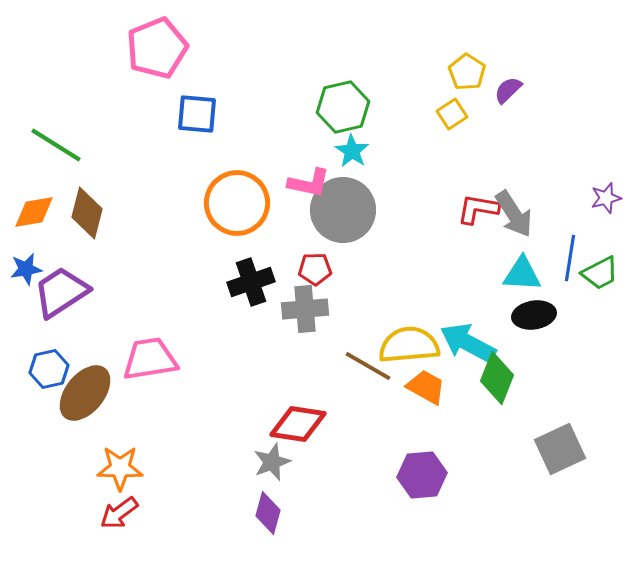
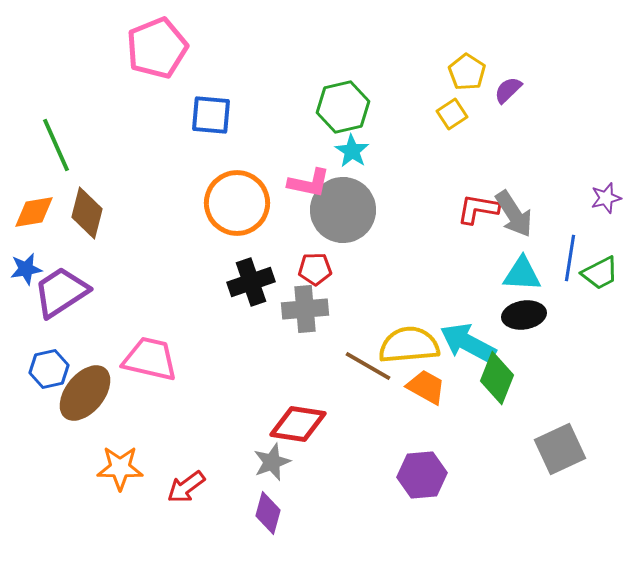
blue square: moved 14 px right, 1 px down
green line: rotated 34 degrees clockwise
black ellipse: moved 10 px left
pink trapezoid: rotated 22 degrees clockwise
red arrow: moved 67 px right, 26 px up
